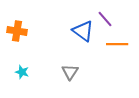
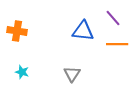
purple line: moved 8 px right, 1 px up
blue triangle: rotated 30 degrees counterclockwise
gray triangle: moved 2 px right, 2 px down
